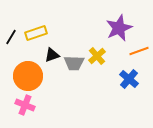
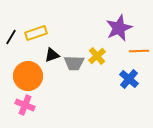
orange line: rotated 18 degrees clockwise
